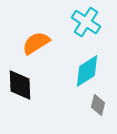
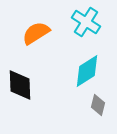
orange semicircle: moved 10 px up
